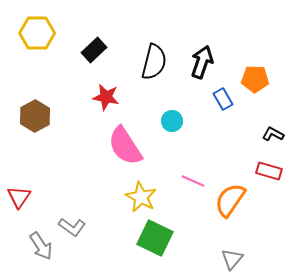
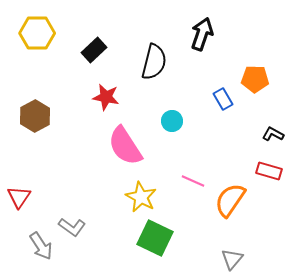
black arrow: moved 28 px up
